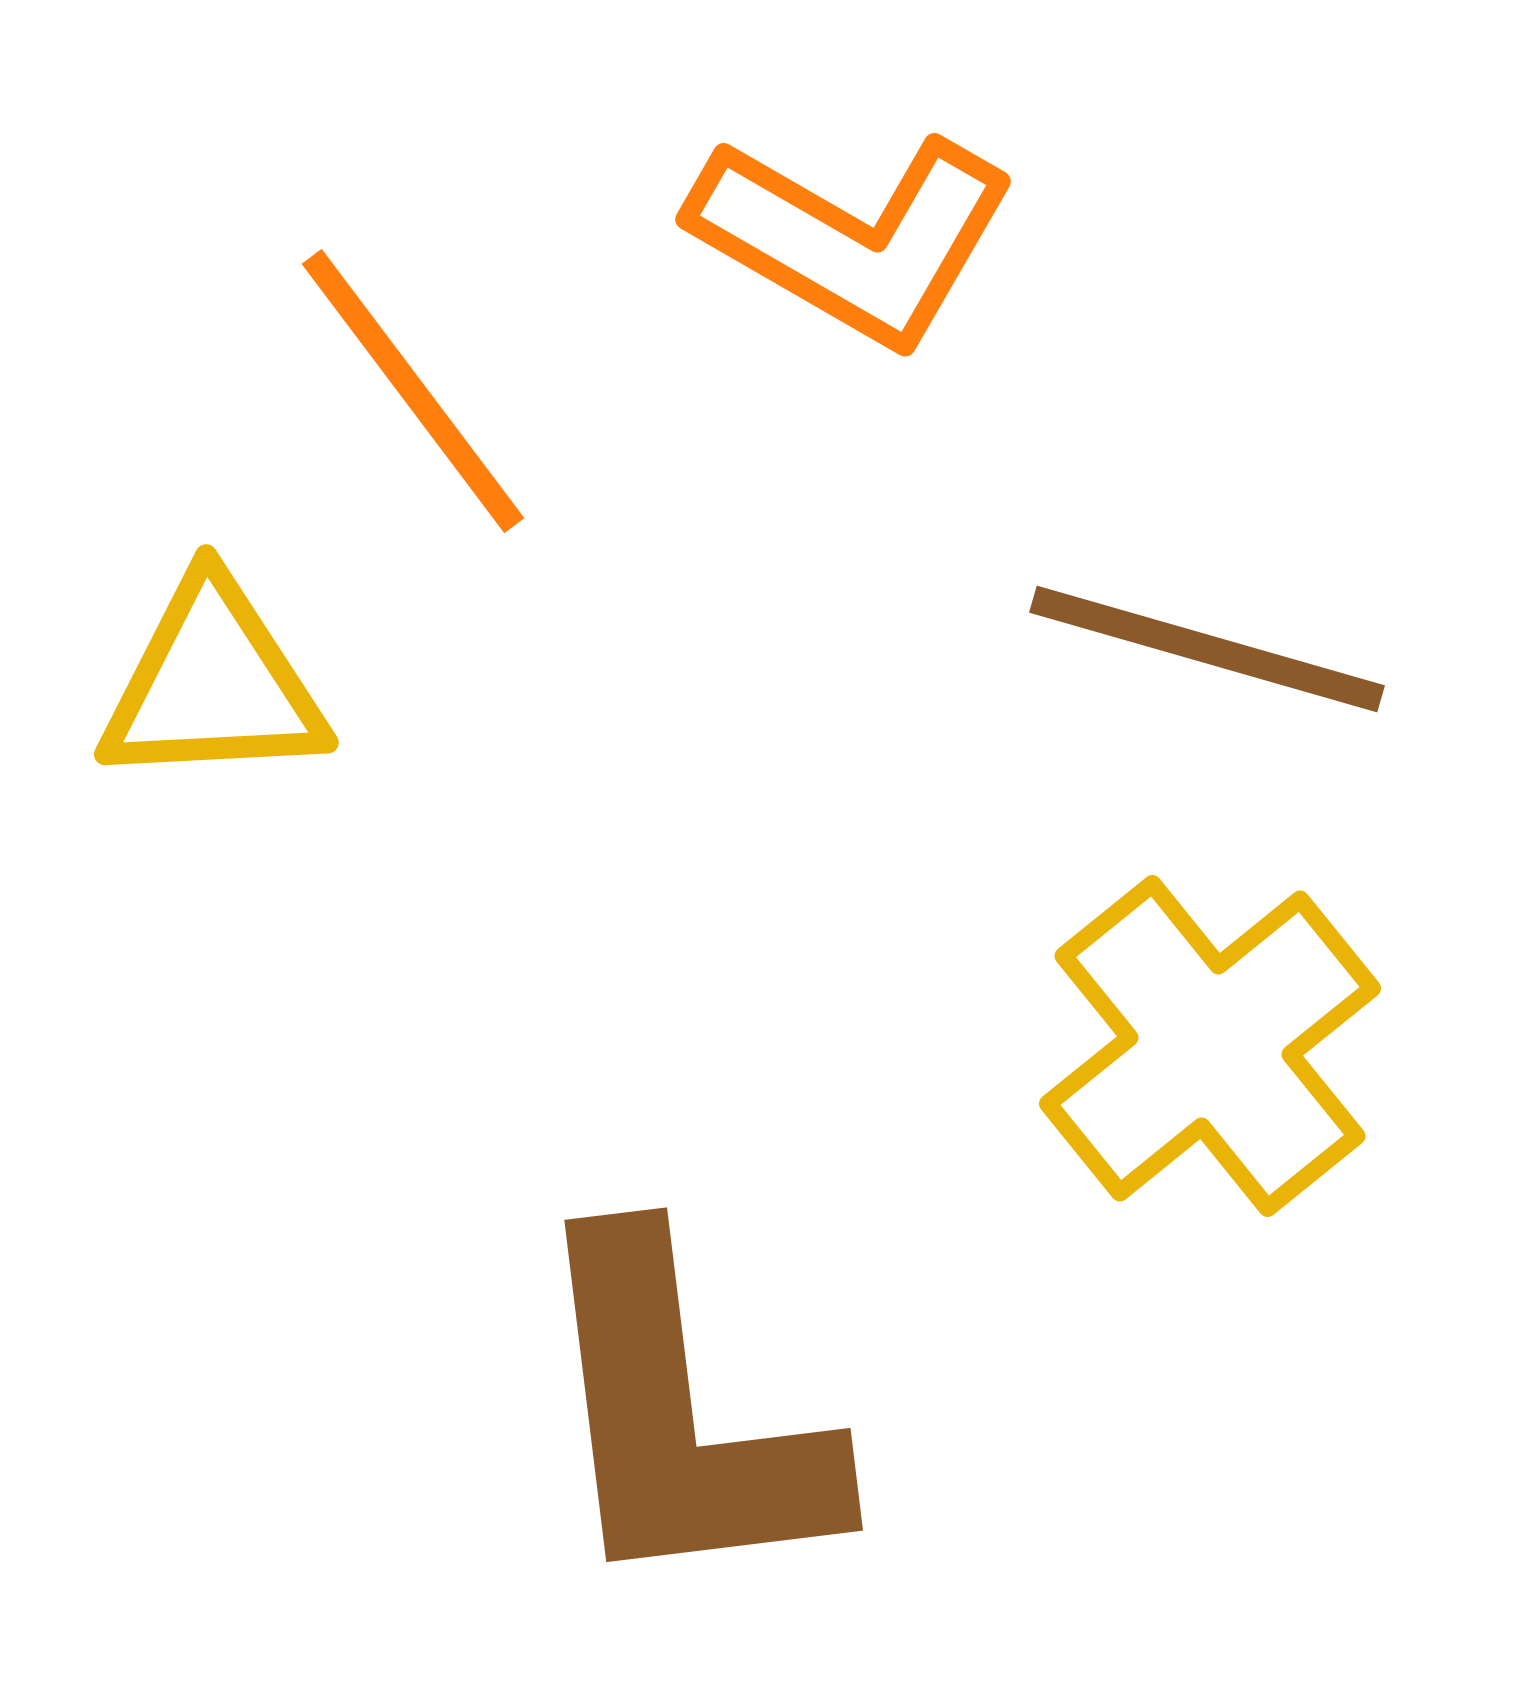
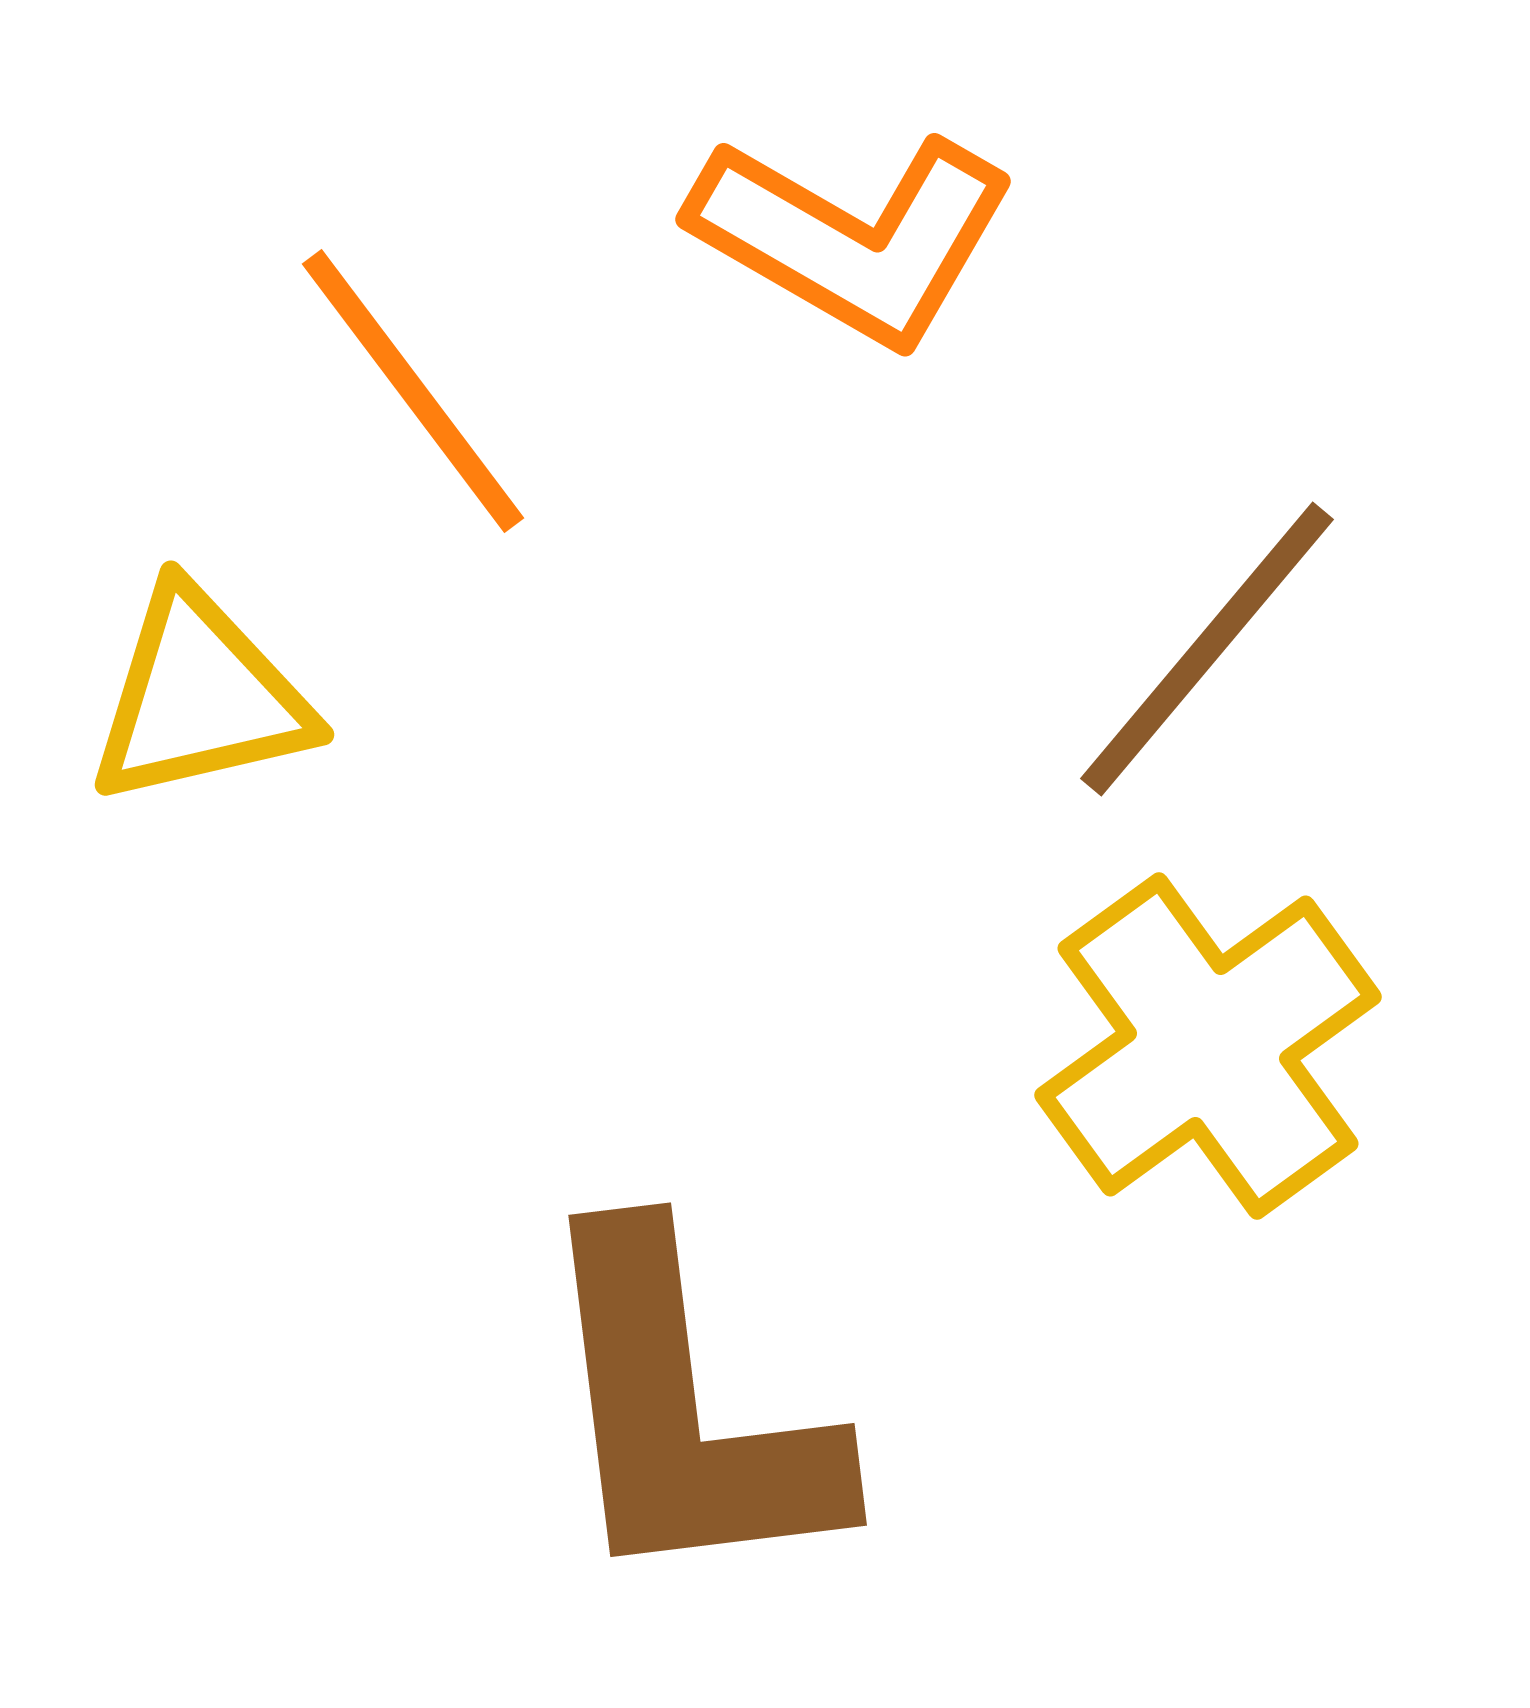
brown line: rotated 66 degrees counterclockwise
yellow triangle: moved 13 px left, 13 px down; rotated 10 degrees counterclockwise
yellow cross: moved 2 px left; rotated 3 degrees clockwise
brown L-shape: moved 4 px right, 5 px up
